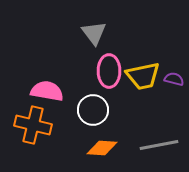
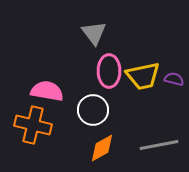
orange diamond: rotated 32 degrees counterclockwise
